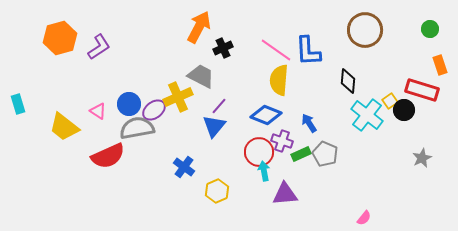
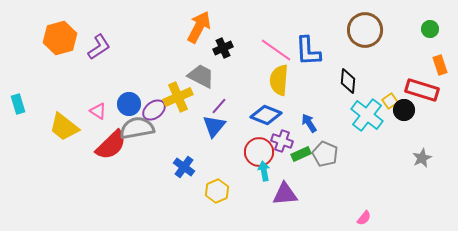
red semicircle: moved 3 px right, 11 px up; rotated 20 degrees counterclockwise
